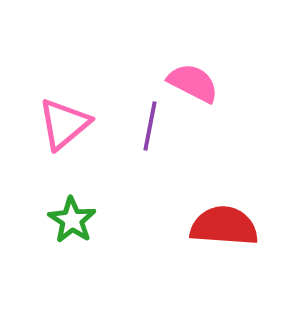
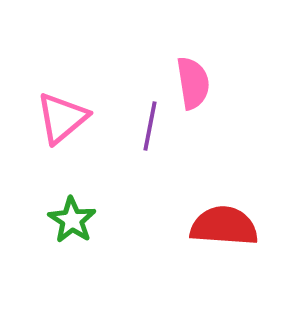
pink semicircle: rotated 54 degrees clockwise
pink triangle: moved 2 px left, 6 px up
